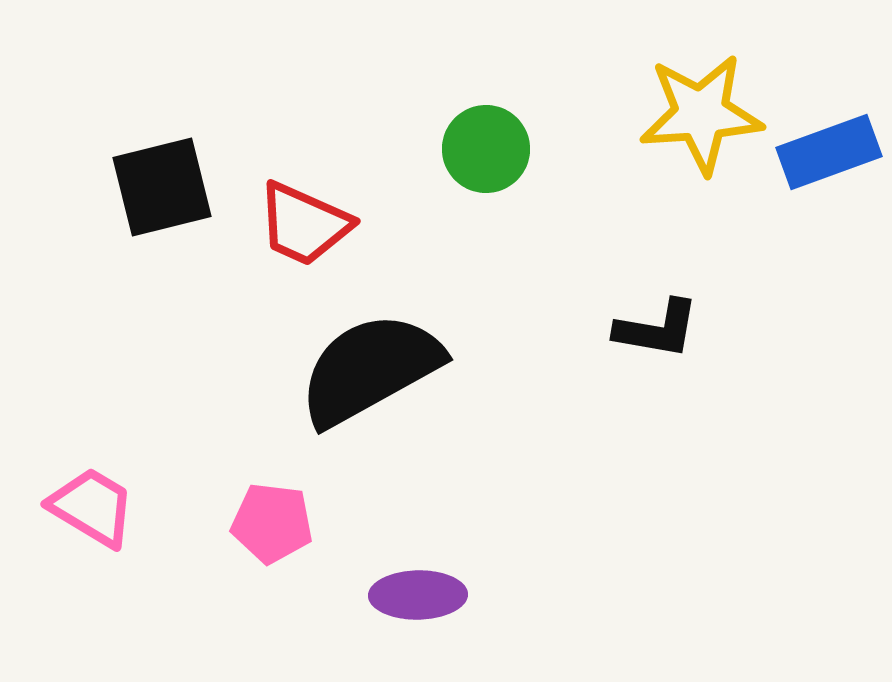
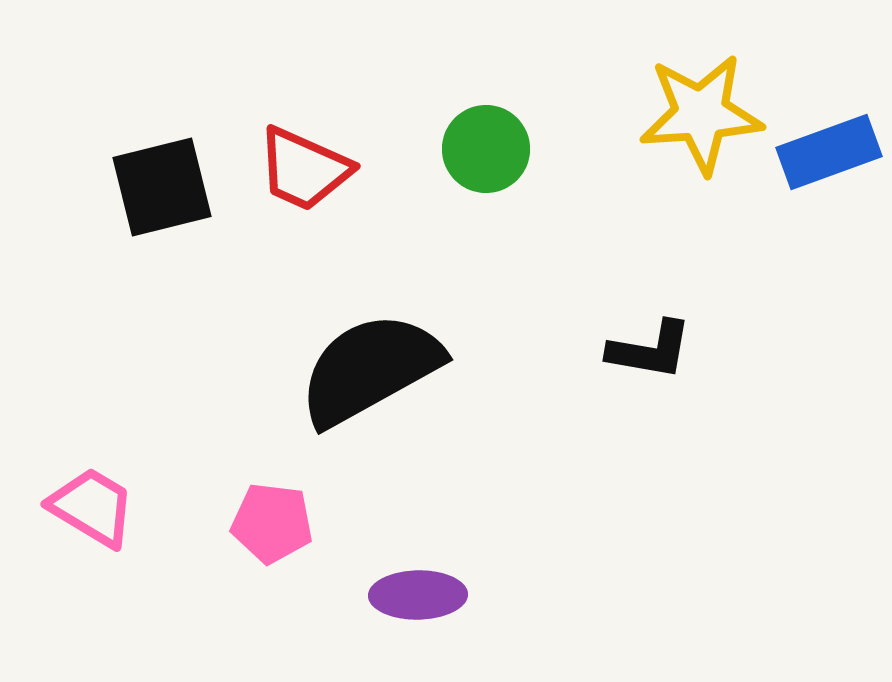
red trapezoid: moved 55 px up
black L-shape: moved 7 px left, 21 px down
